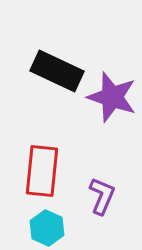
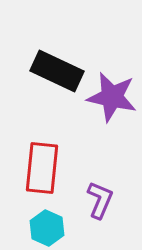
purple star: rotated 6 degrees counterclockwise
red rectangle: moved 3 px up
purple L-shape: moved 2 px left, 4 px down
